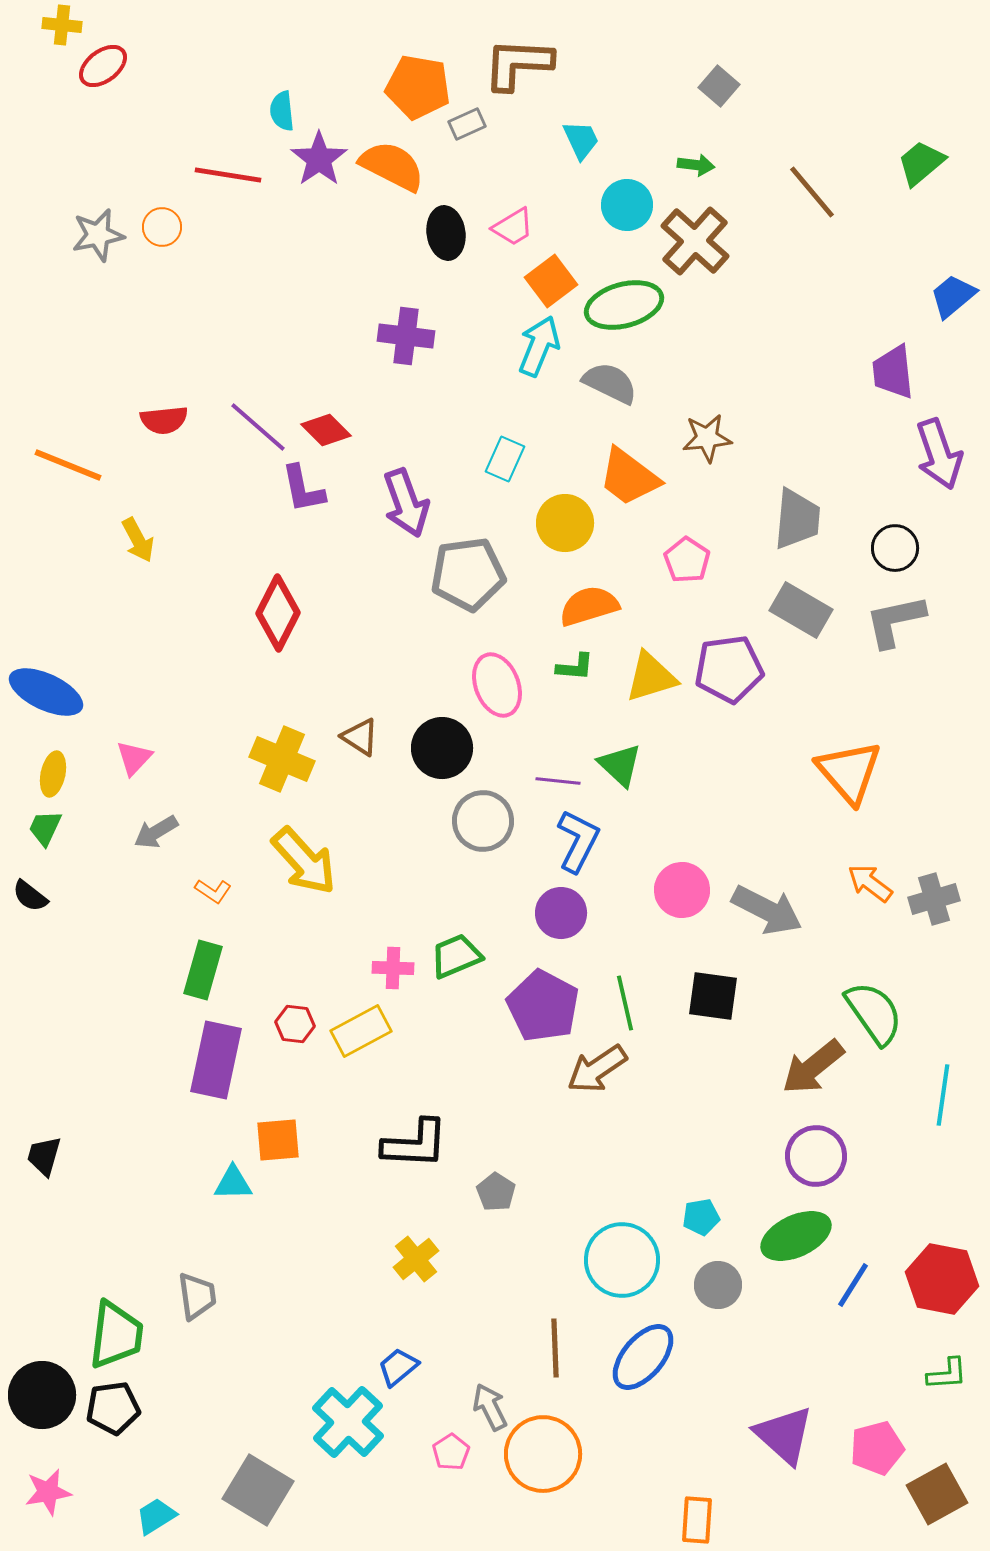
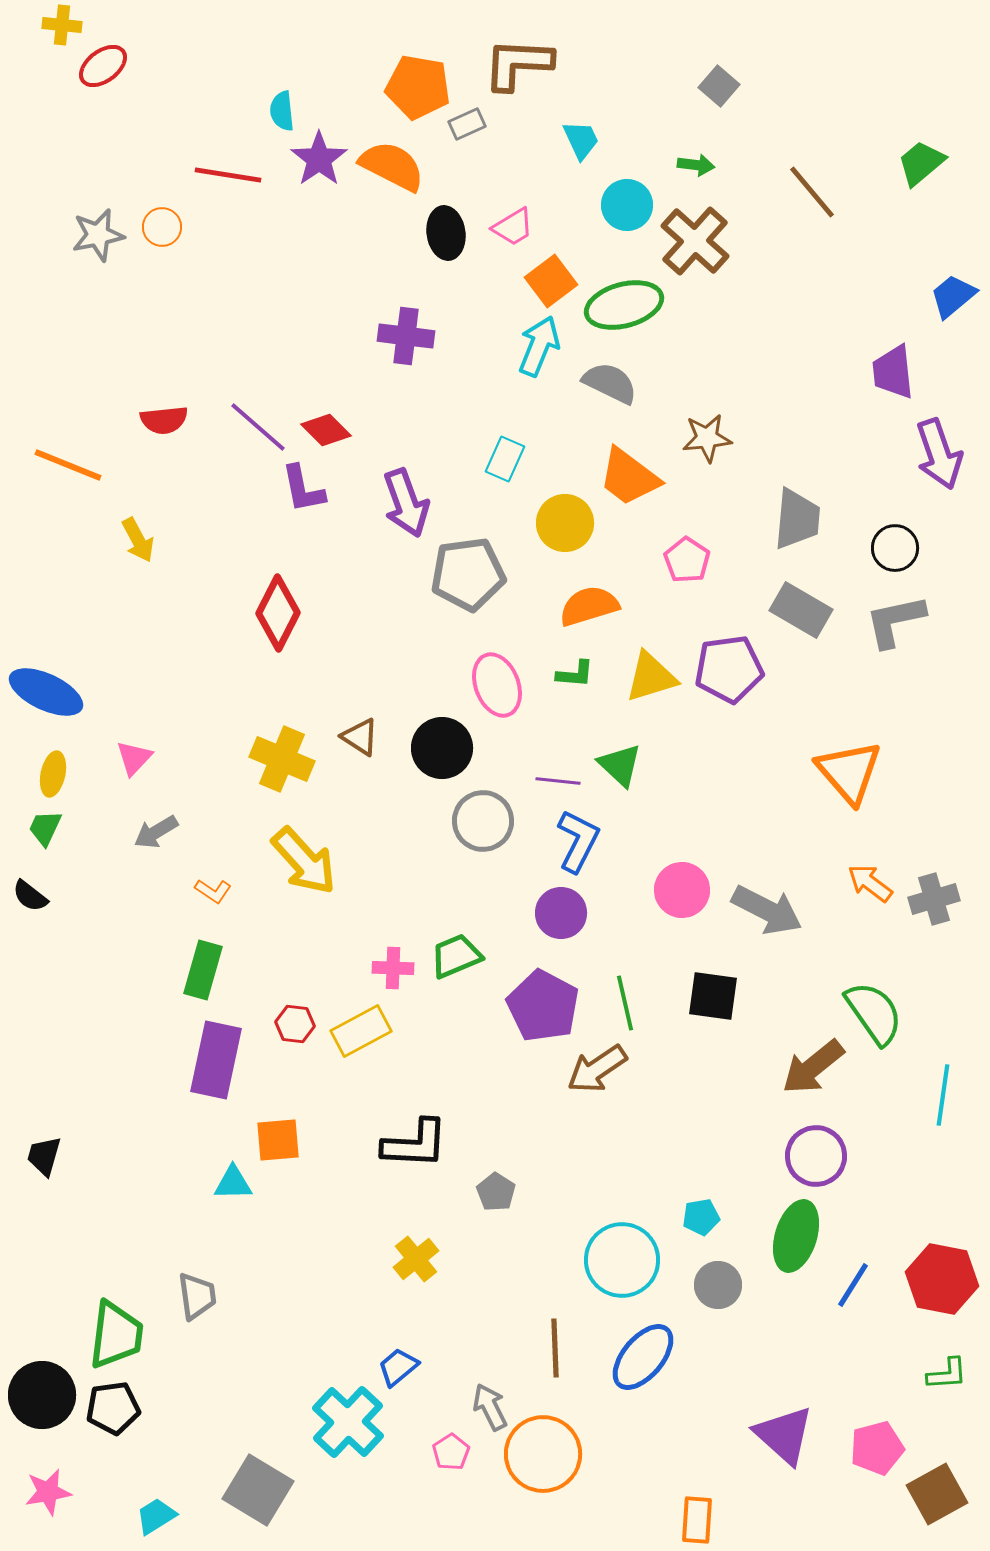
green L-shape at (575, 667): moved 7 px down
green ellipse at (796, 1236): rotated 48 degrees counterclockwise
